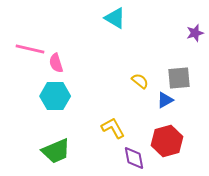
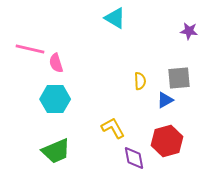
purple star: moved 6 px left, 2 px up; rotated 24 degrees clockwise
yellow semicircle: rotated 48 degrees clockwise
cyan hexagon: moved 3 px down
